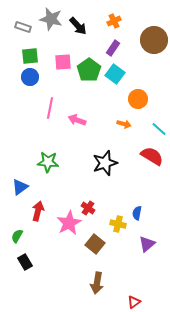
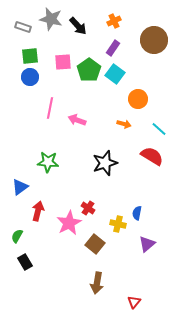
red triangle: rotated 16 degrees counterclockwise
